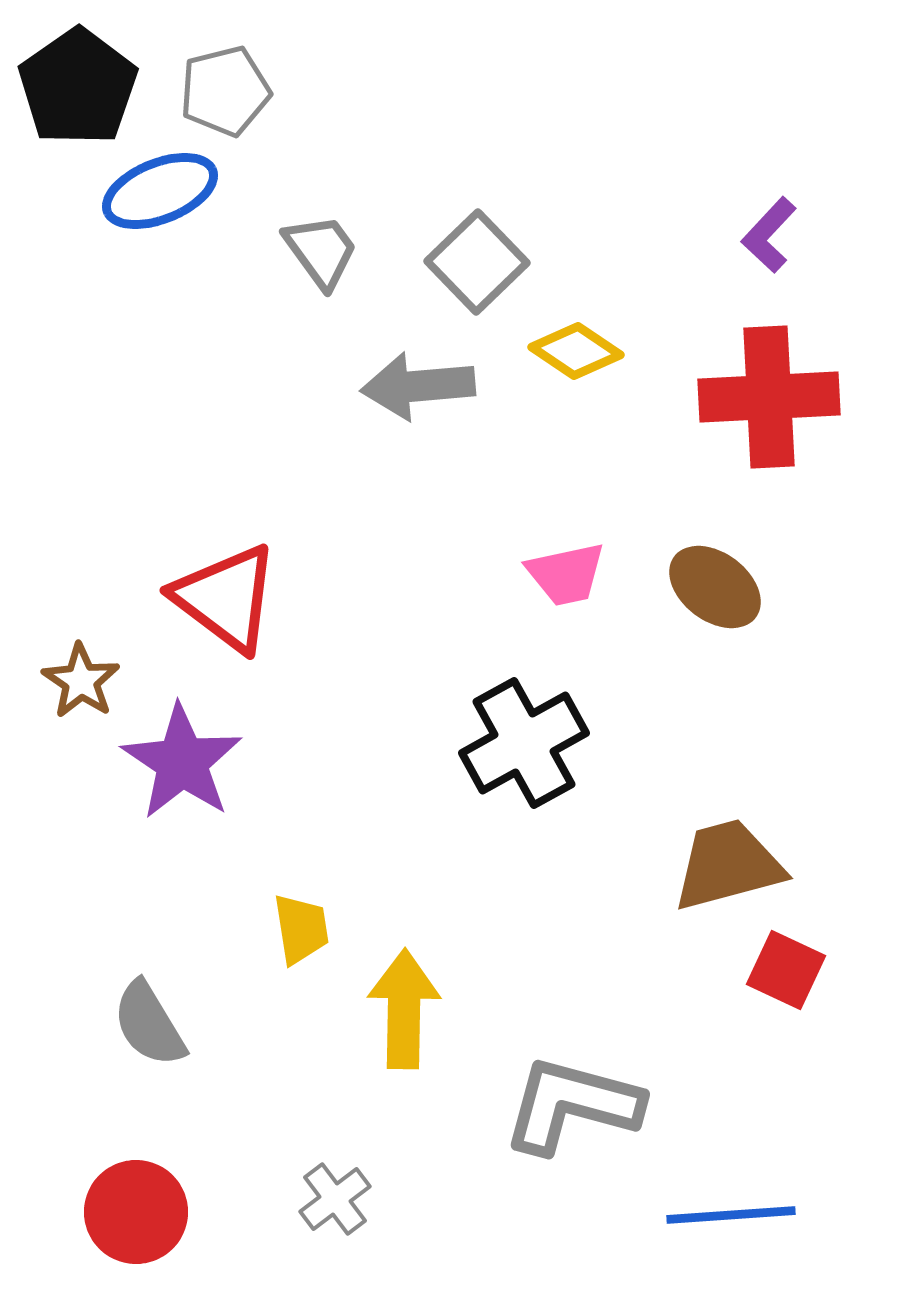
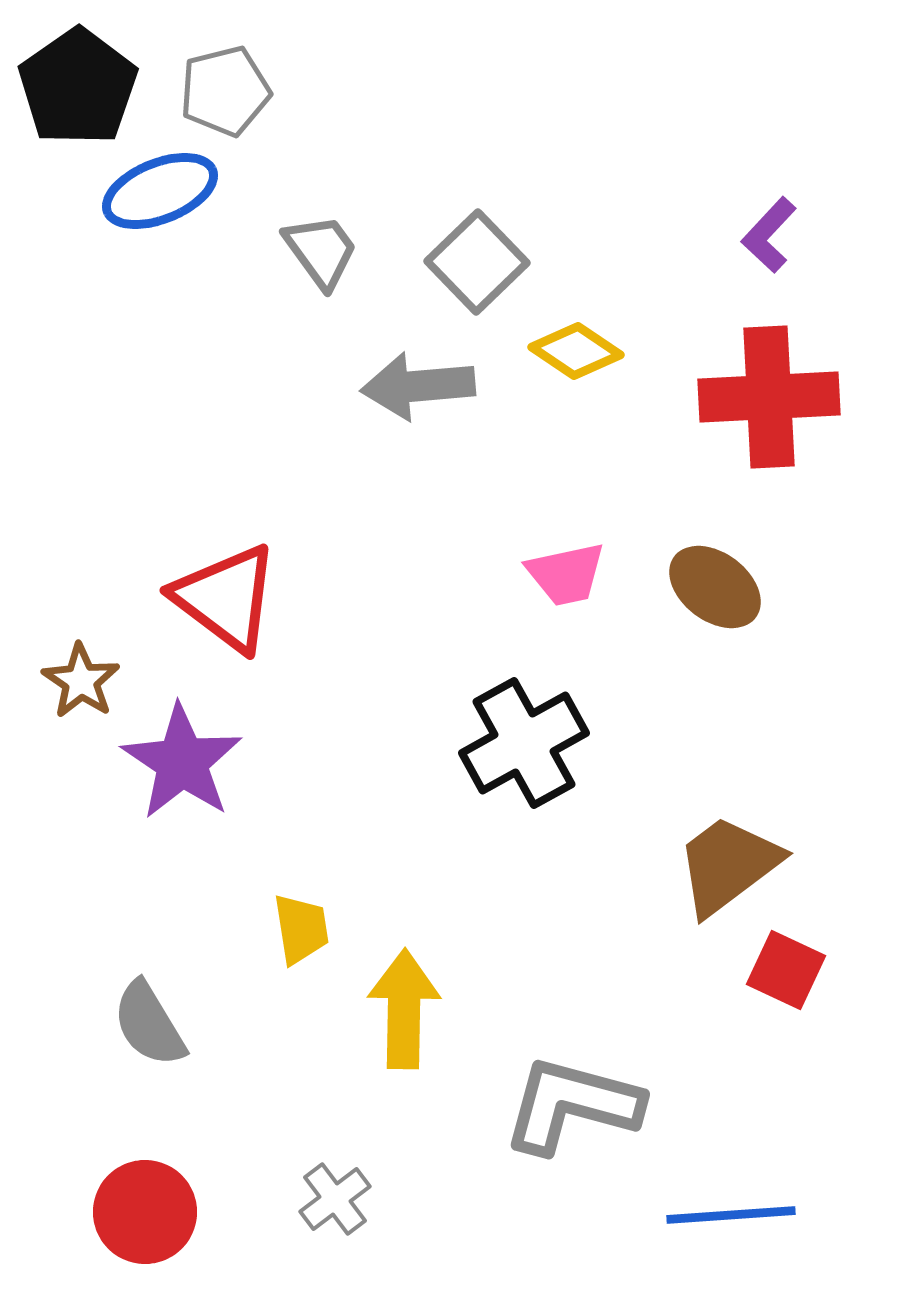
brown trapezoid: rotated 22 degrees counterclockwise
red circle: moved 9 px right
